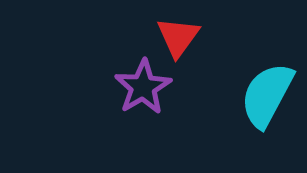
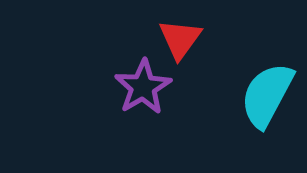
red triangle: moved 2 px right, 2 px down
